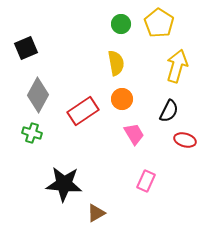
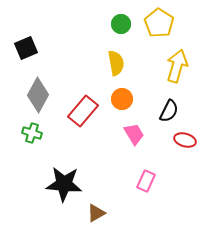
red rectangle: rotated 16 degrees counterclockwise
